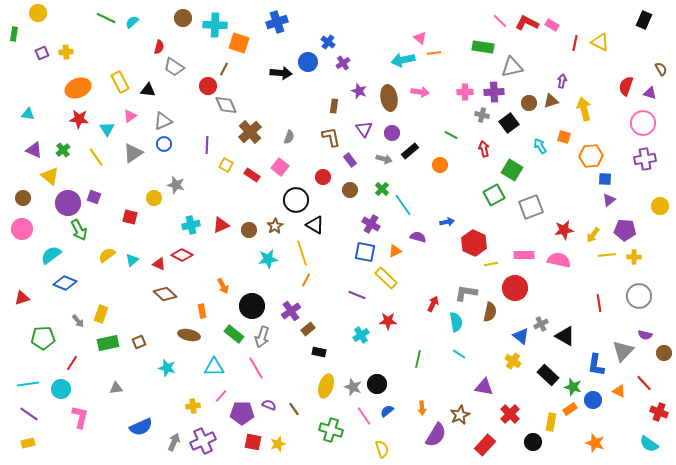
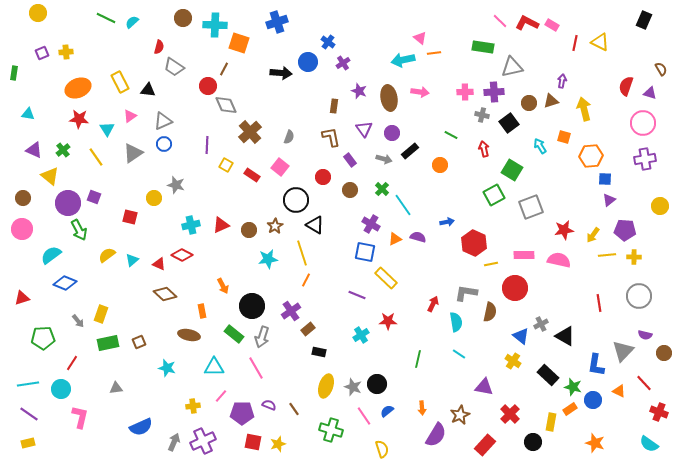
green rectangle at (14, 34): moved 39 px down
orange triangle at (395, 251): moved 12 px up
